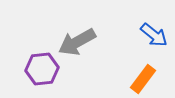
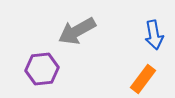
blue arrow: rotated 40 degrees clockwise
gray arrow: moved 11 px up
